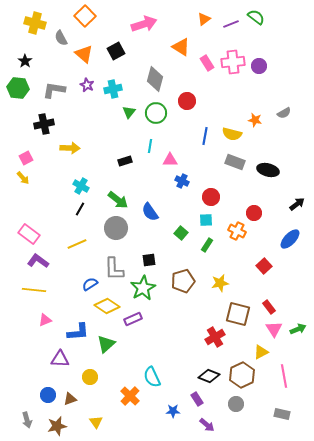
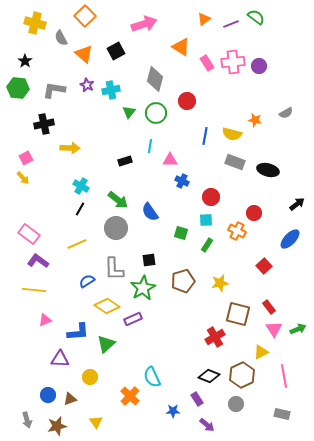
cyan cross at (113, 89): moved 2 px left, 1 px down
gray semicircle at (284, 113): moved 2 px right
green square at (181, 233): rotated 24 degrees counterclockwise
blue semicircle at (90, 284): moved 3 px left, 3 px up
